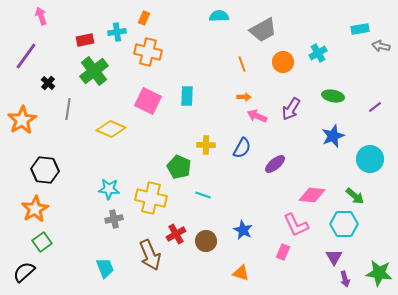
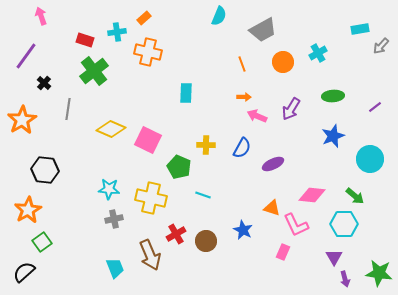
cyan semicircle at (219, 16): rotated 114 degrees clockwise
orange rectangle at (144, 18): rotated 24 degrees clockwise
red rectangle at (85, 40): rotated 30 degrees clockwise
gray arrow at (381, 46): rotated 60 degrees counterclockwise
black cross at (48, 83): moved 4 px left
cyan rectangle at (187, 96): moved 1 px left, 3 px up
green ellipse at (333, 96): rotated 15 degrees counterclockwise
pink square at (148, 101): moved 39 px down
purple ellipse at (275, 164): moved 2 px left; rotated 15 degrees clockwise
orange star at (35, 209): moved 7 px left, 1 px down
cyan trapezoid at (105, 268): moved 10 px right
orange triangle at (241, 273): moved 31 px right, 65 px up
